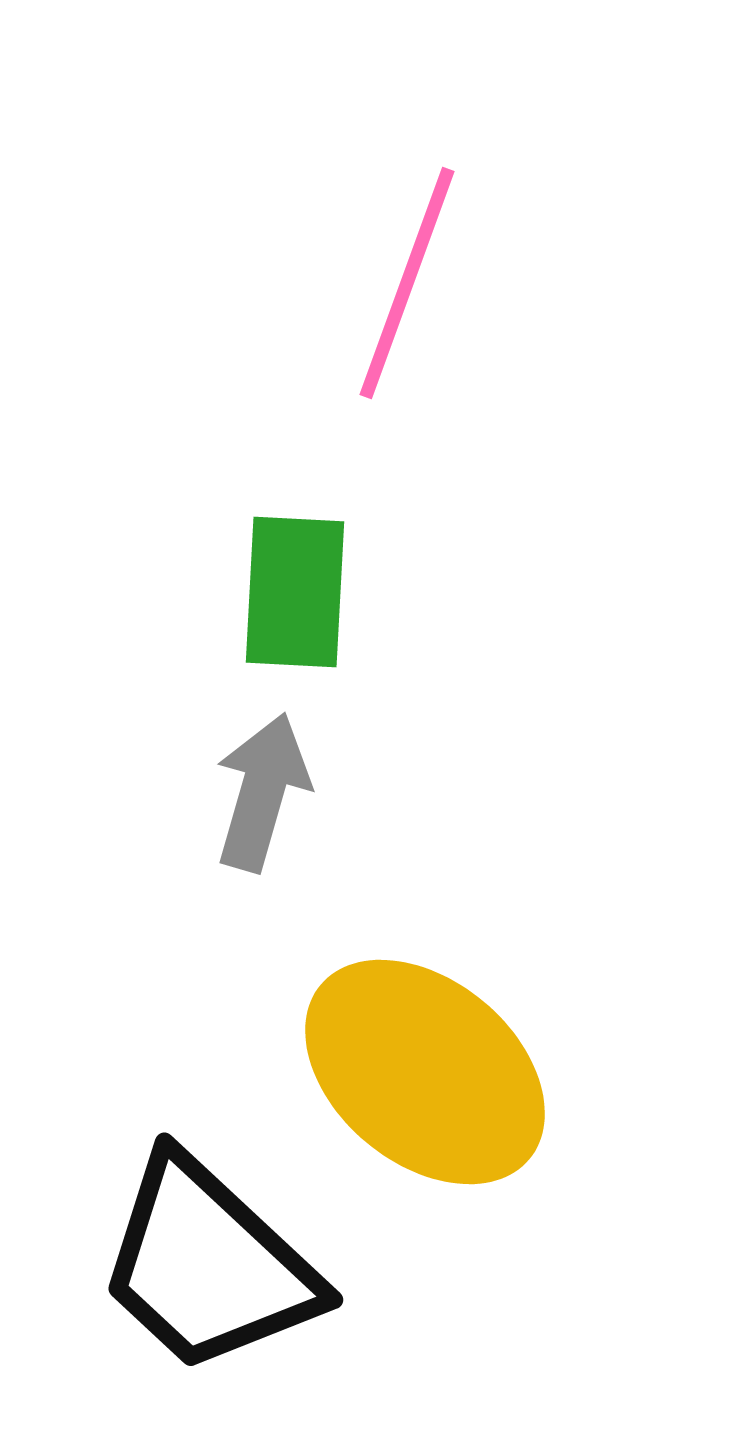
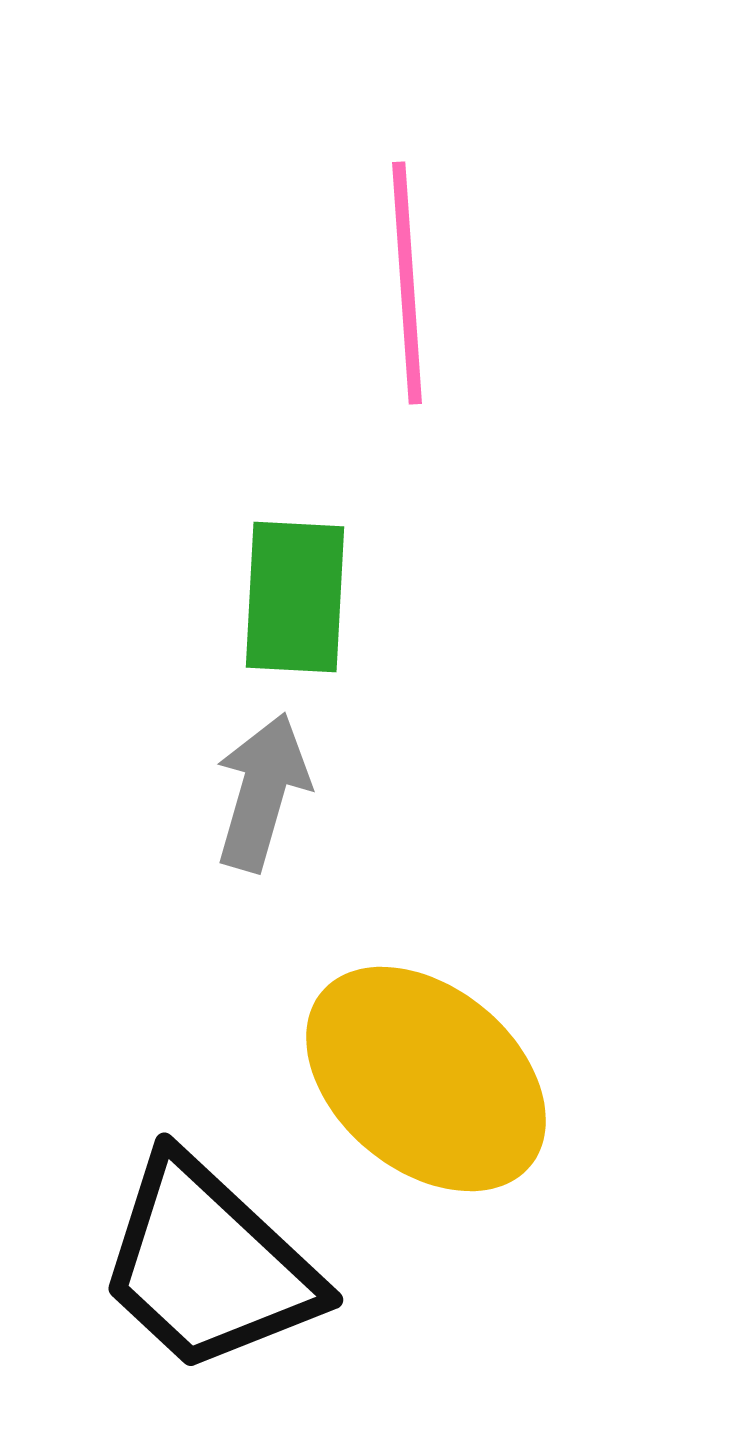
pink line: rotated 24 degrees counterclockwise
green rectangle: moved 5 px down
yellow ellipse: moved 1 px right, 7 px down
